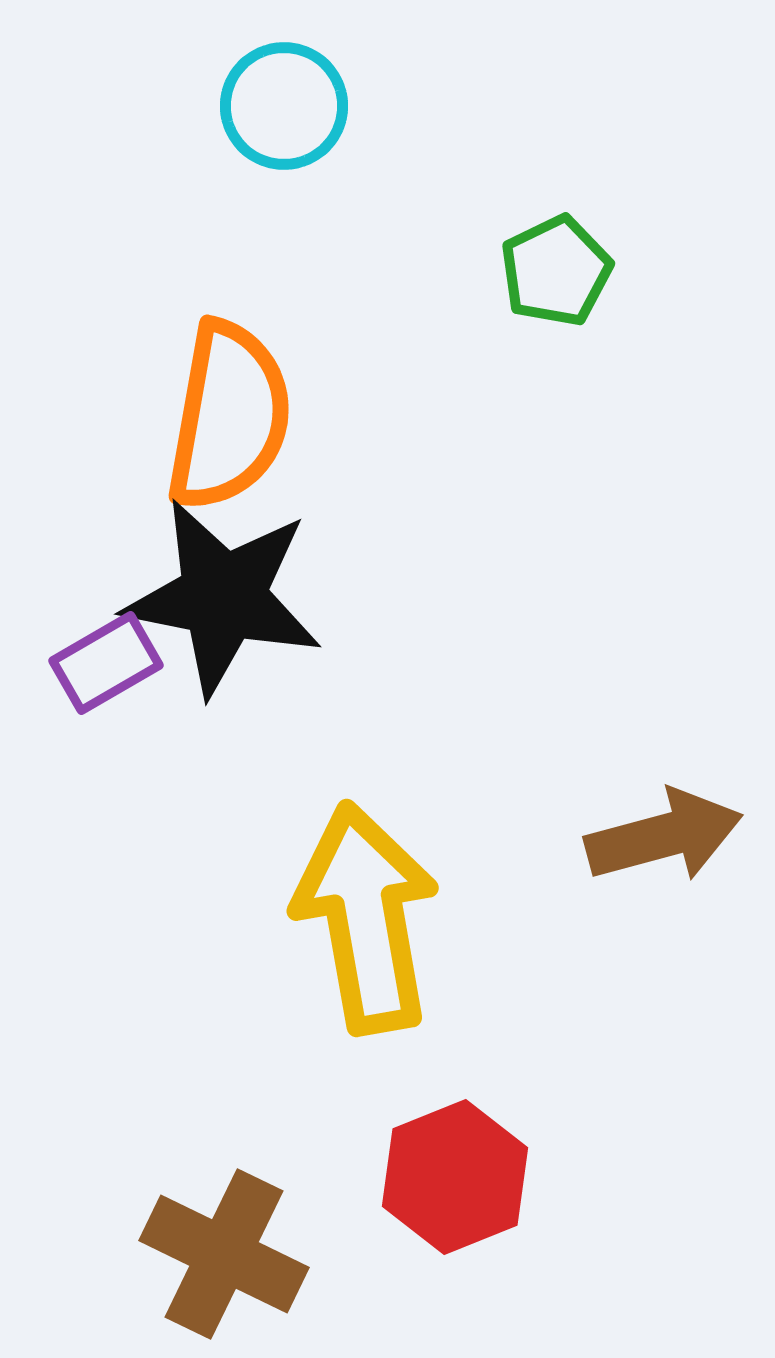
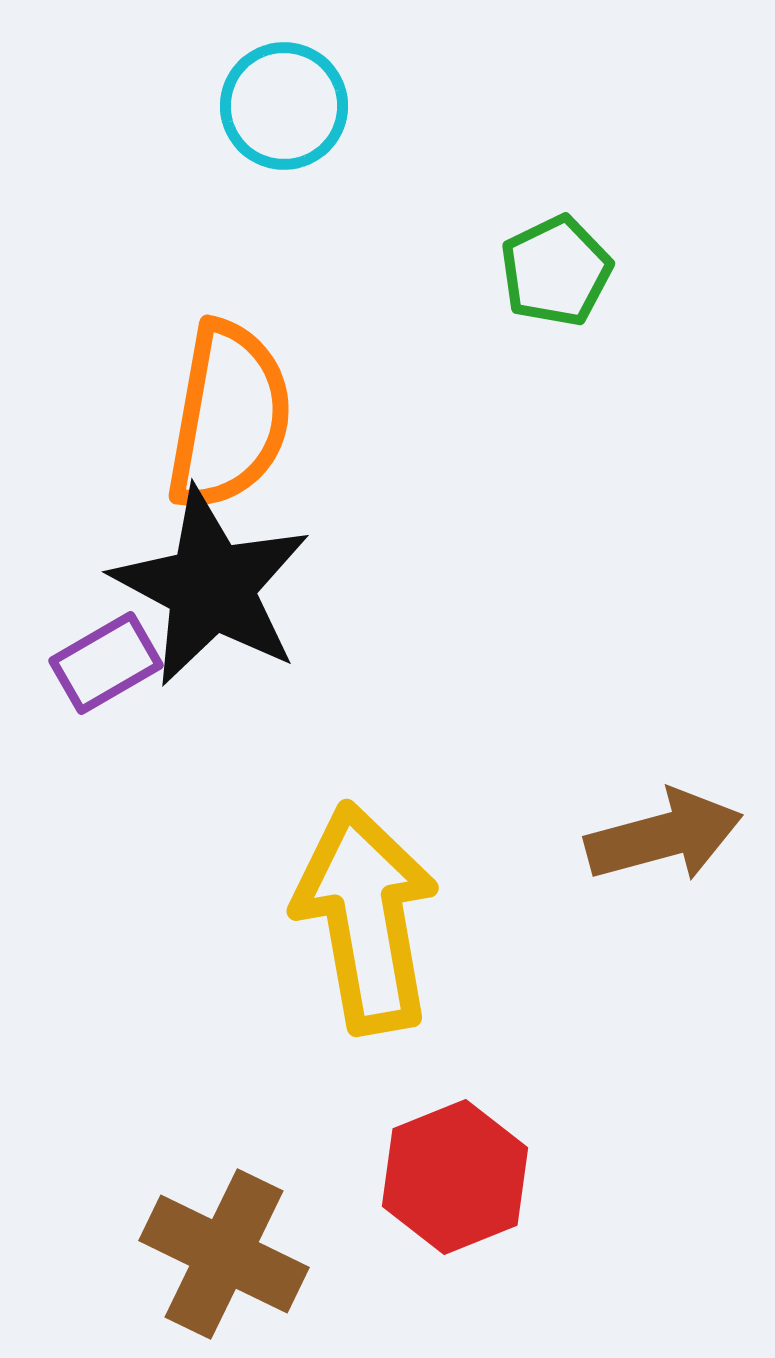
black star: moved 12 px left, 10 px up; rotated 17 degrees clockwise
